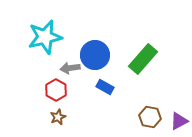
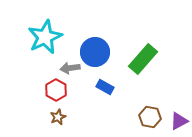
cyan star: rotated 12 degrees counterclockwise
blue circle: moved 3 px up
